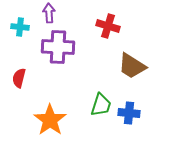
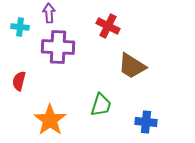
red cross: rotated 10 degrees clockwise
red semicircle: moved 3 px down
blue cross: moved 17 px right, 9 px down
